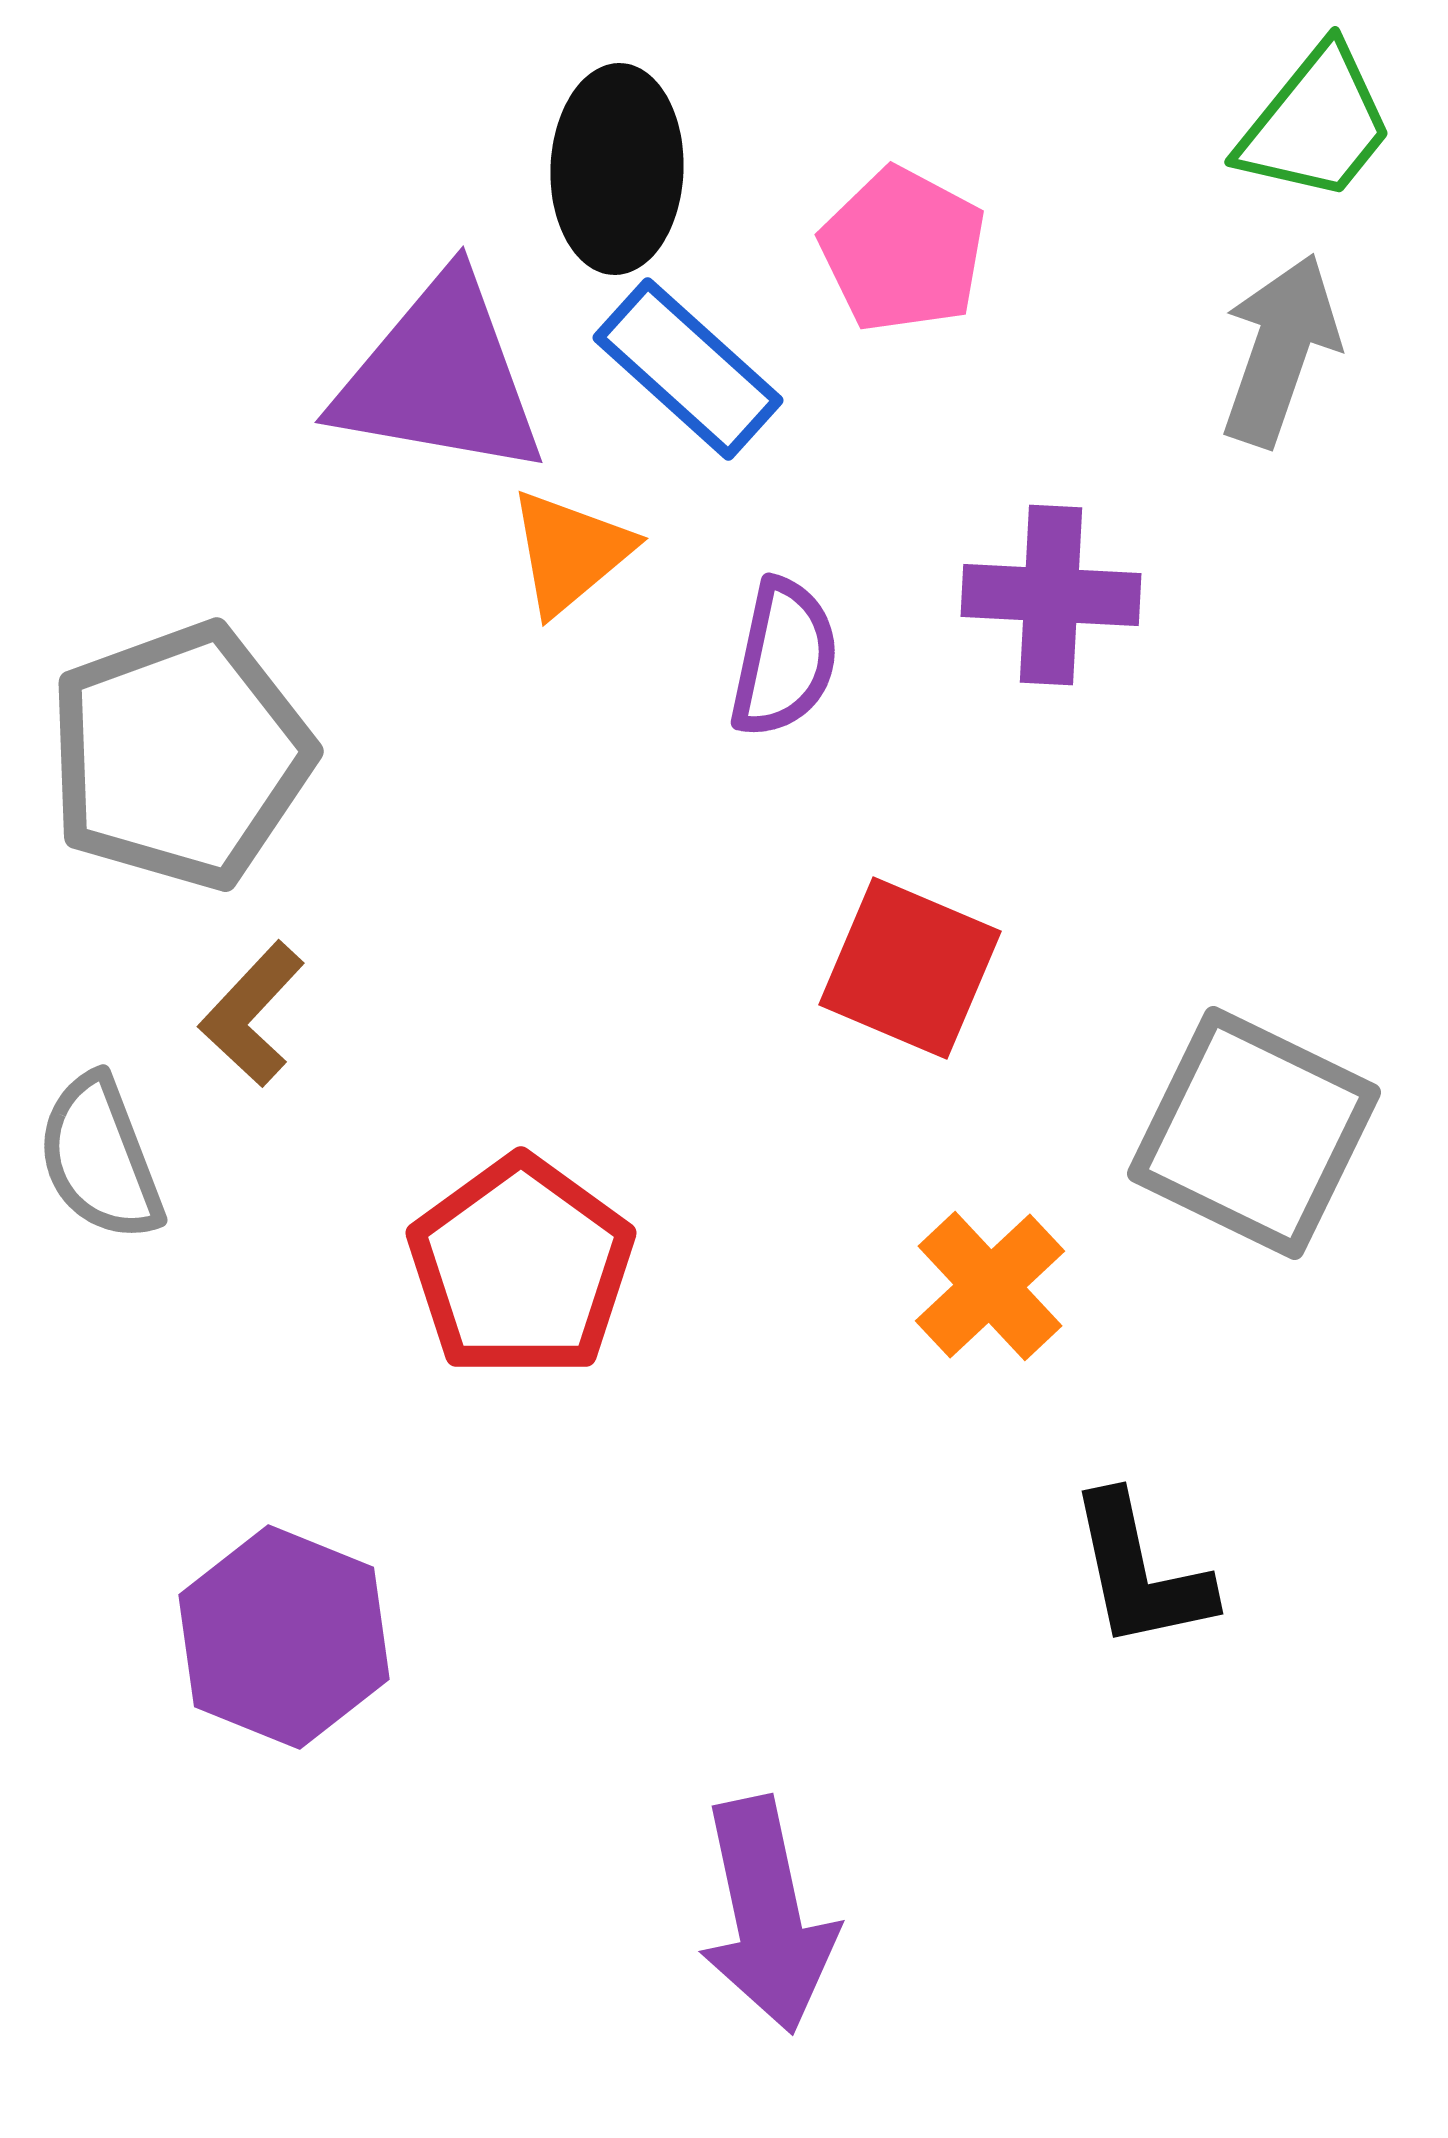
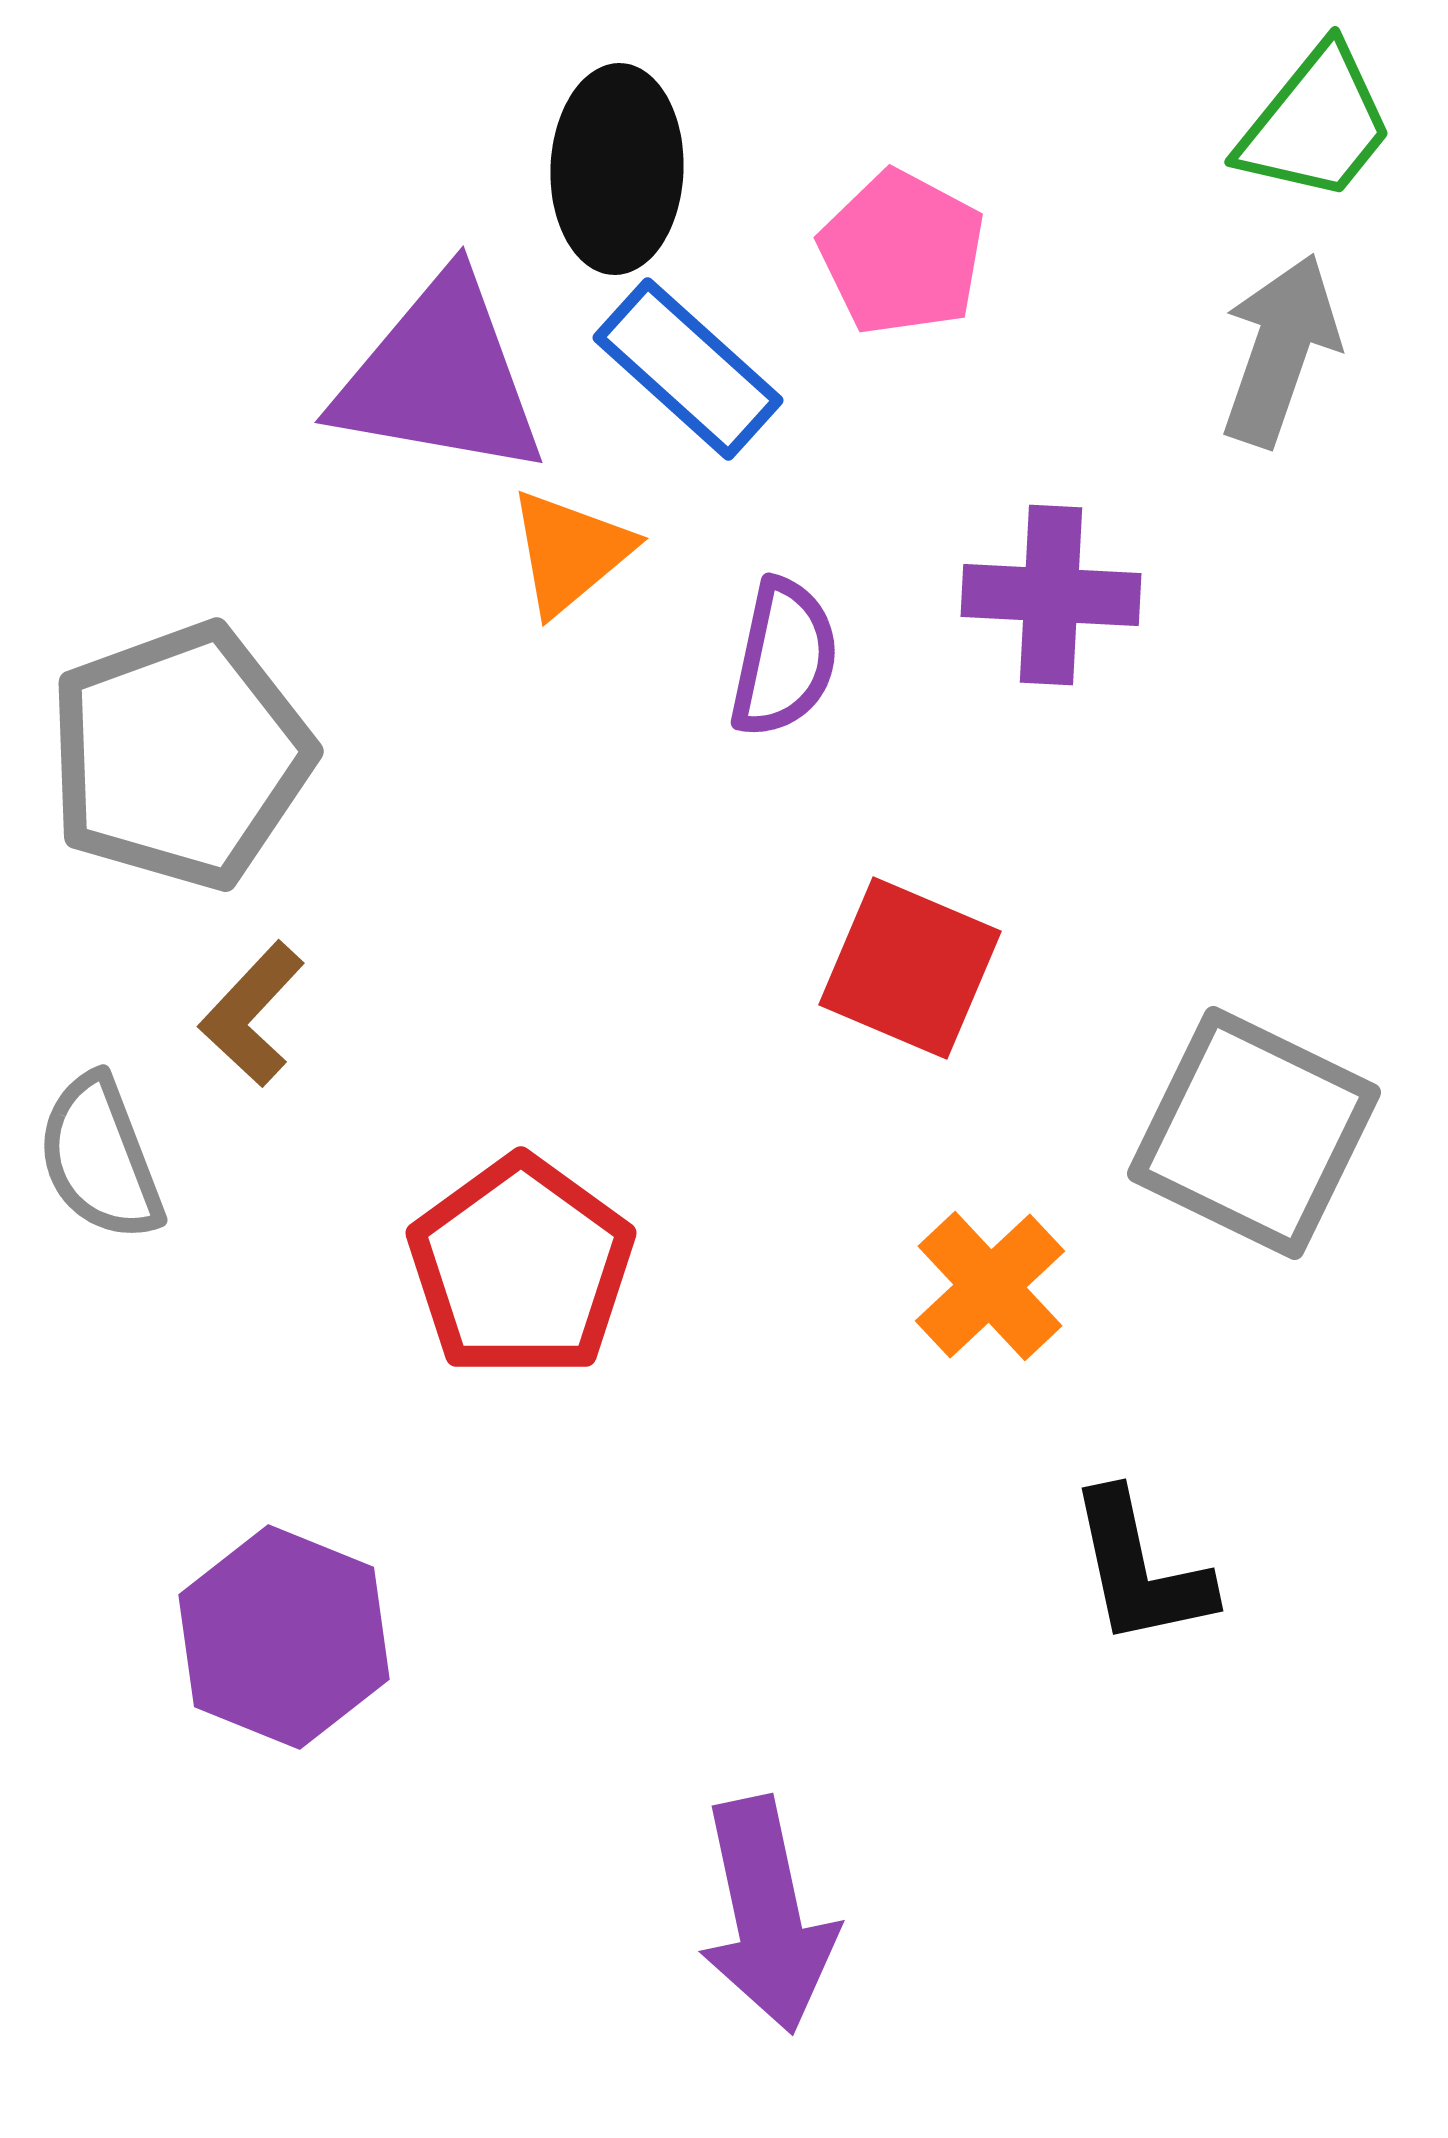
pink pentagon: moved 1 px left, 3 px down
black L-shape: moved 3 px up
